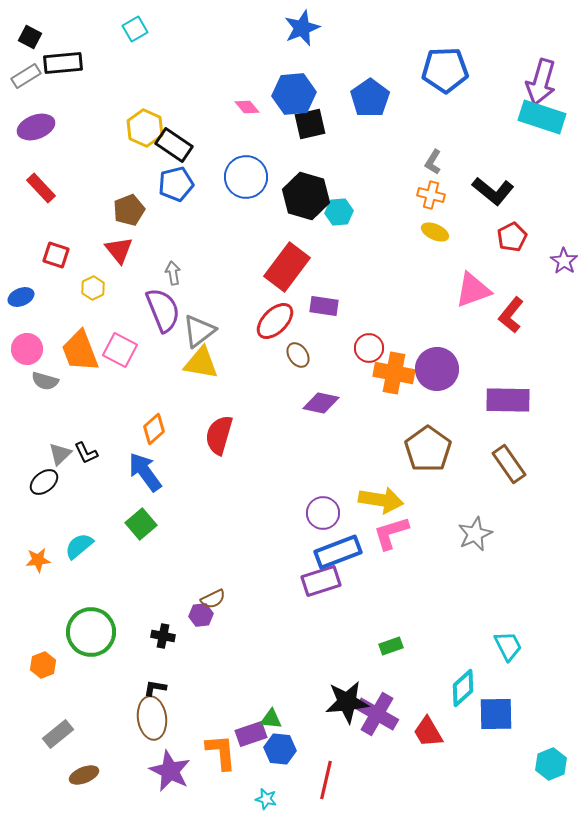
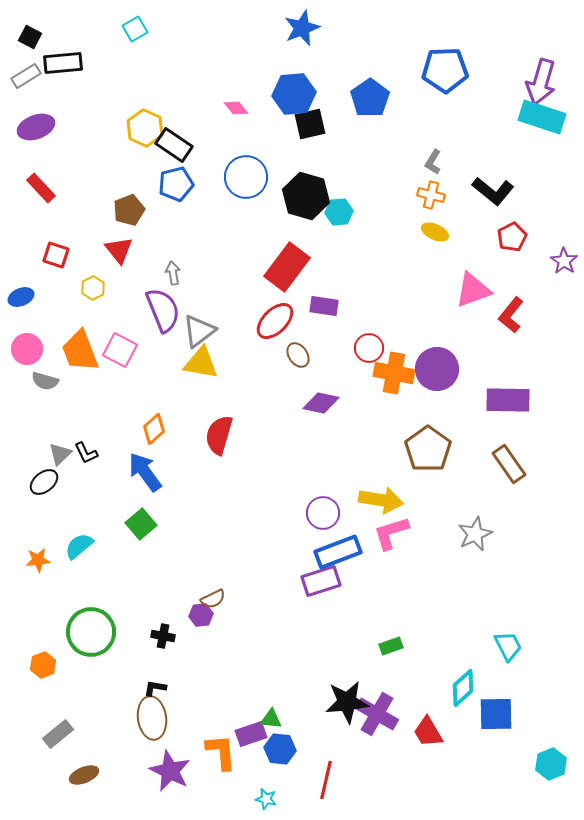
pink diamond at (247, 107): moved 11 px left, 1 px down
